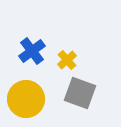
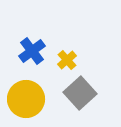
gray square: rotated 28 degrees clockwise
